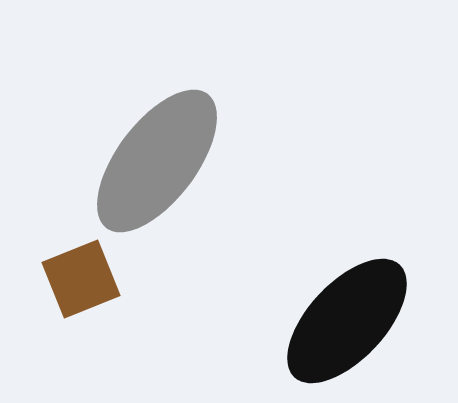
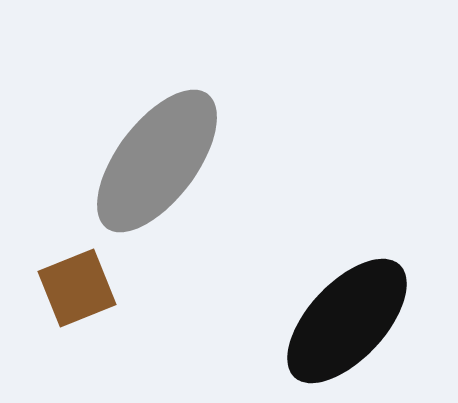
brown square: moved 4 px left, 9 px down
